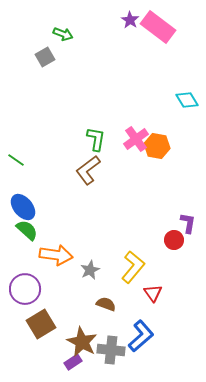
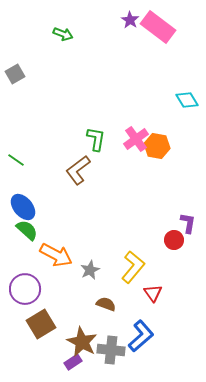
gray square: moved 30 px left, 17 px down
brown L-shape: moved 10 px left
orange arrow: rotated 20 degrees clockwise
